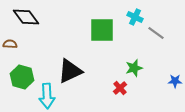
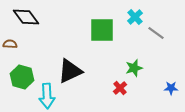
cyan cross: rotated 21 degrees clockwise
blue star: moved 4 px left, 7 px down
